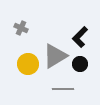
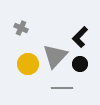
gray triangle: rotated 16 degrees counterclockwise
gray line: moved 1 px left, 1 px up
